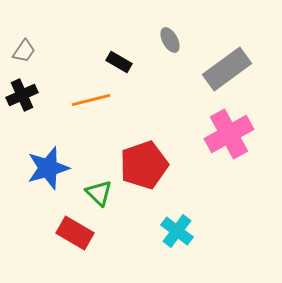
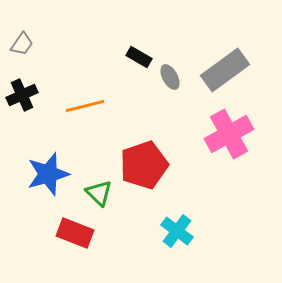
gray ellipse: moved 37 px down
gray trapezoid: moved 2 px left, 7 px up
black rectangle: moved 20 px right, 5 px up
gray rectangle: moved 2 px left, 1 px down
orange line: moved 6 px left, 6 px down
blue star: moved 6 px down
red rectangle: rotated 9 degrees counterclockwise
